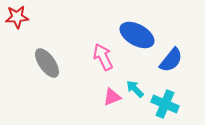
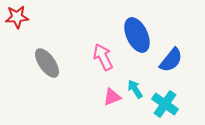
blue ellipse: rotated 36 degrees clockwise
cyan arrow: rotated 12 degrees clockwise
cyan cross: rotated 12 degrees clockwise
